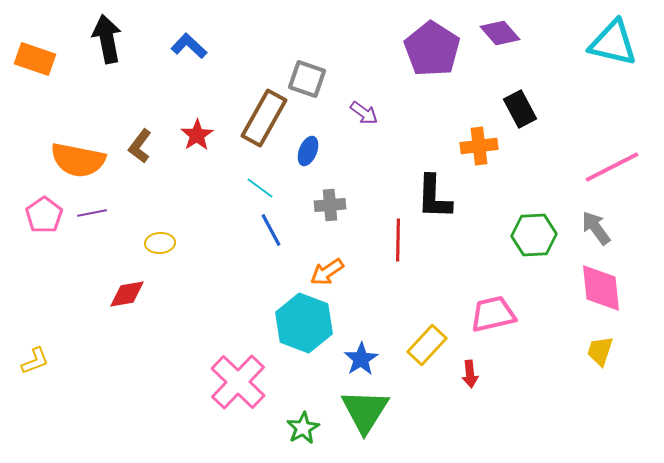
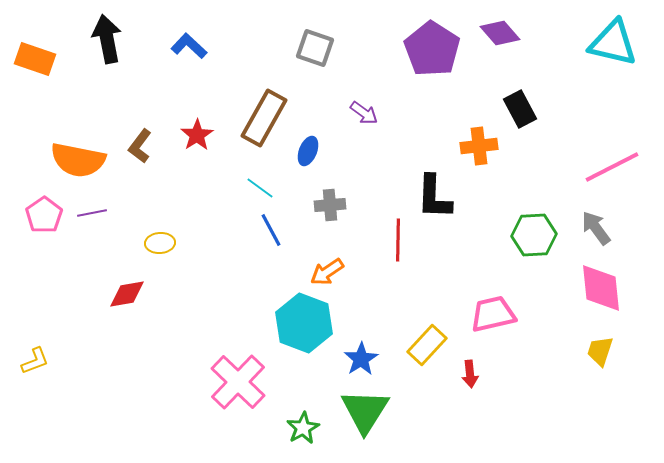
gray square: moved 8 px right, 31 px up
